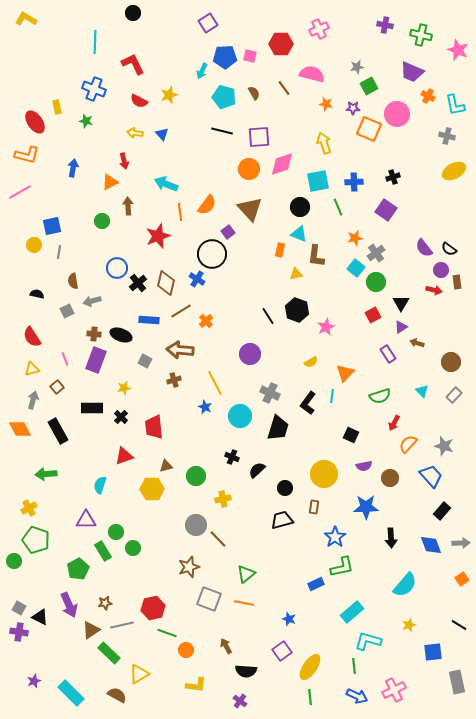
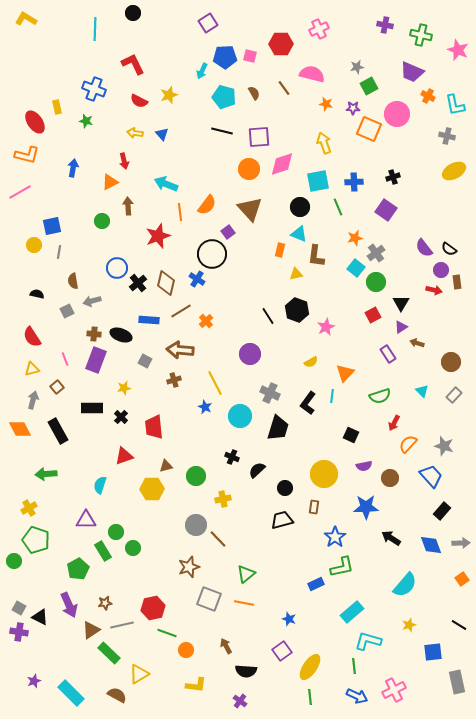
cyan line at (95, 42): moved 13 px up
black arrow at (391, 538): rotated 126 degrees clockwise
